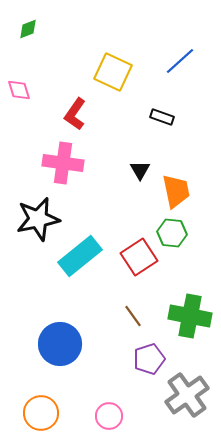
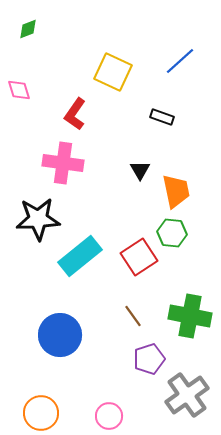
black star: rotated 9 degrees clockwise
blue circle: moved 9 px up
